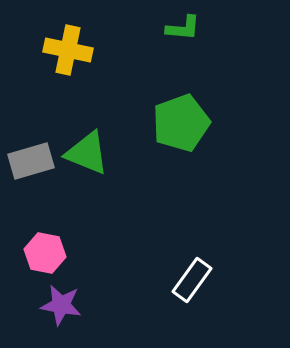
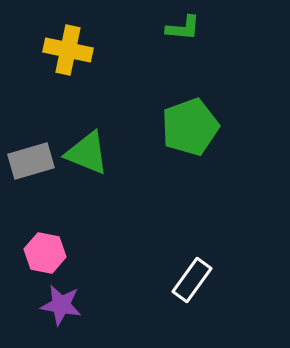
green pentagon: moved 9 px right, 4 px down
